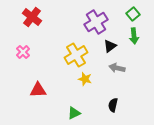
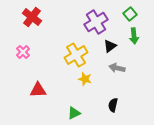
green square: moved 3 px left
